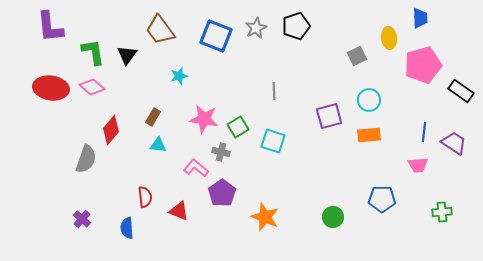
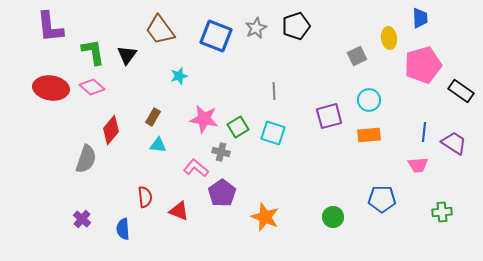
cyan square: moved 8 px up
blue semicircle: moved 4 px left, 1 px down
